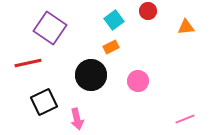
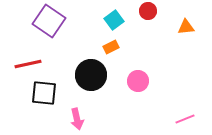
purple square: moved 1 px left, 7 px up
red line: moved 1 px down
black square: moved 9 px up; rotated 32 degrees clockwise
